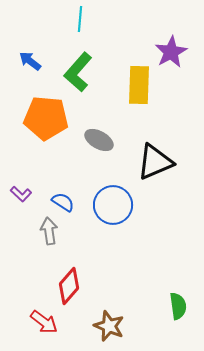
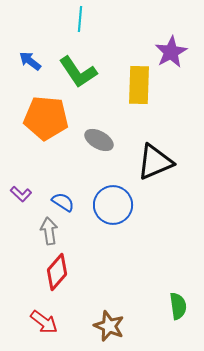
green L-shape: rotated 75 degrees counterclockwise
red diamond: moved 12 px left, 14 px up
